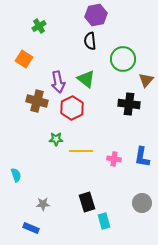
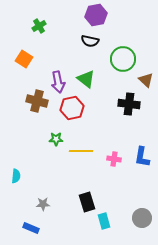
black semicircle: rotated 72 degrees counterclockwise
brown triangle: rotated 28 degrees counterclockwise
red hexagon: rotated 15 degrees clockwise
cyan semicircle: moved 1 px down; rotated 24 degrees clockwise
gray circle: moved 15 px down
